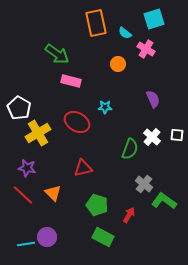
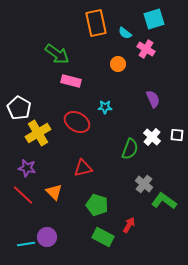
orange triangle: moved 1 px right, 1 px up
red arrow: moved 10 px down
